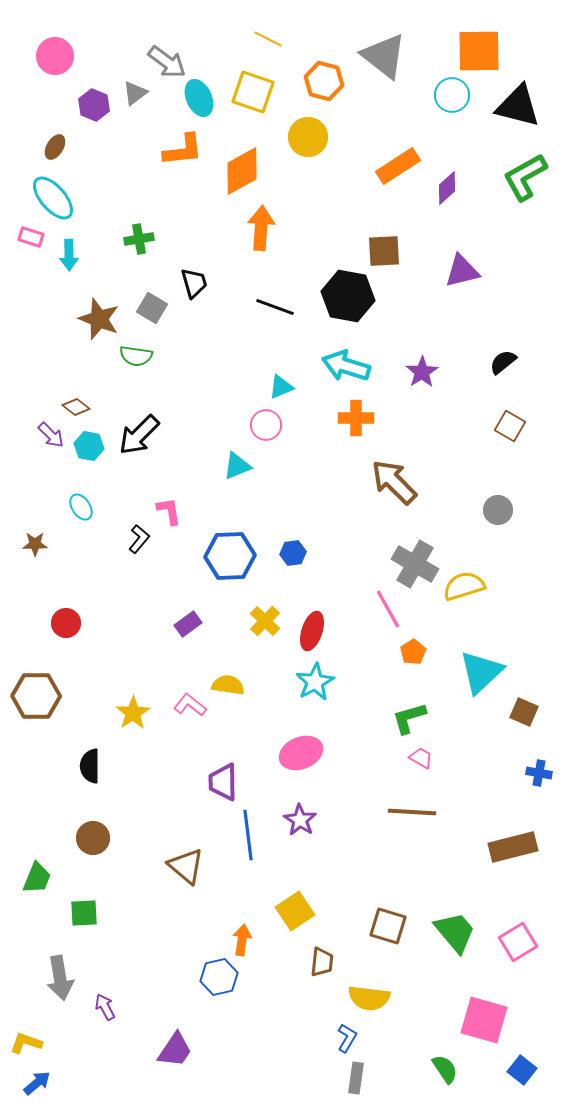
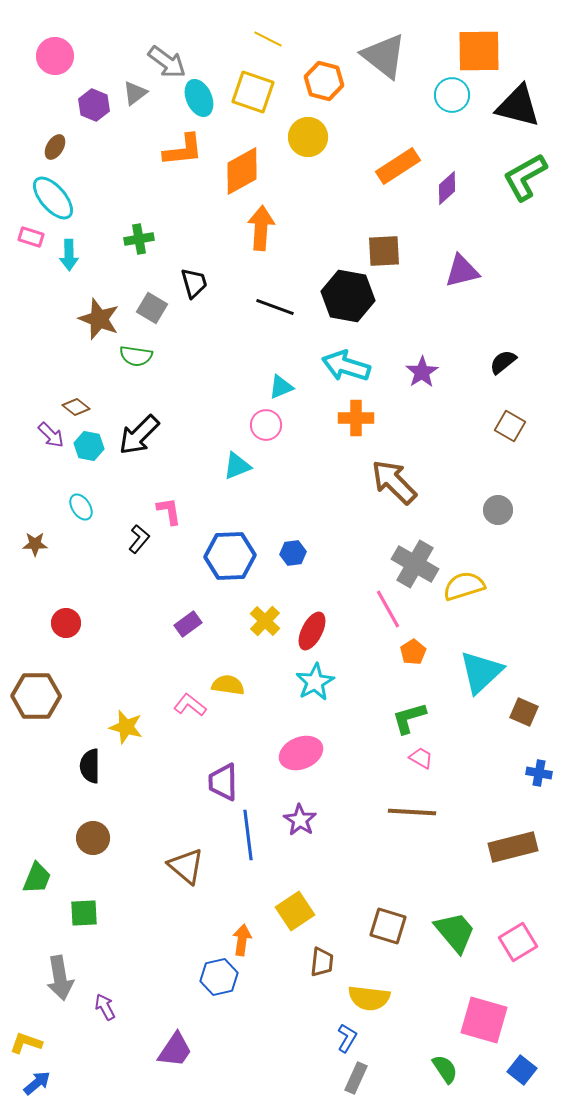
red ellipse at (312, 631): rotated 9 degrees clockwise
yellow star at (133, 713): moved 7 px left, 14 px down; rotated 24 degrees counterclockwise
gray rectangle at (356, 1078): rotated 16 degrees clockwise
